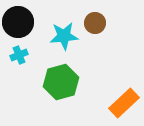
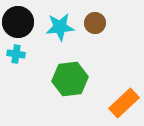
cyan star: moved 4 px left, 9 px up
cyan cross: moved 3 px left, 1 px up; rotated 30 degrees clockwise
green hexagon: moved 9 px right, 3 px up; rotated 8 degrees clockwise
